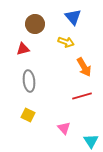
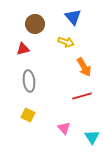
cyan triangle: moved 1 px right, 4 px up
